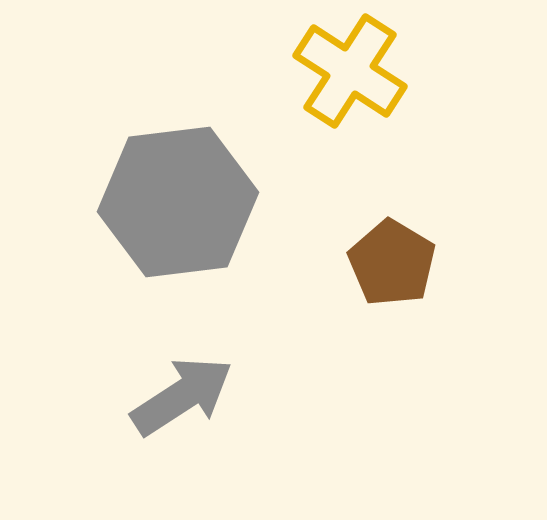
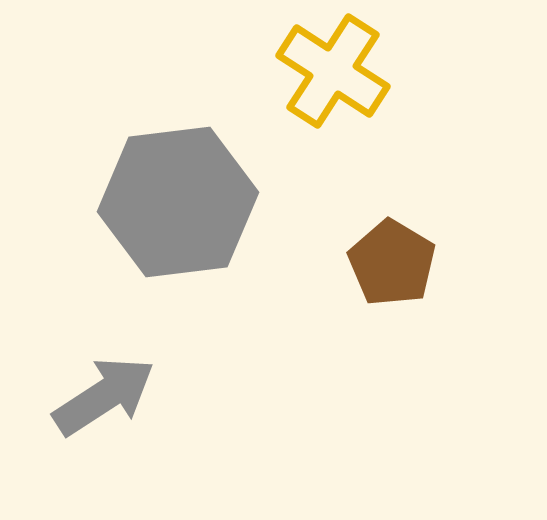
yellow cross: moved 17 px left
gray arrow: moved 78 px left
